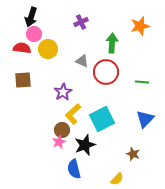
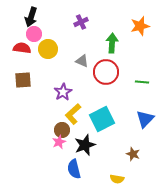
yellow semicircle: rotated 56 degrees clockwise
